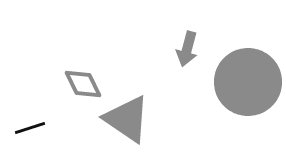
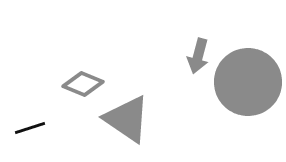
gray arrow: moved 11 px right, 7 px down
gray diamond: rotated 42 degrees counterclockwise
